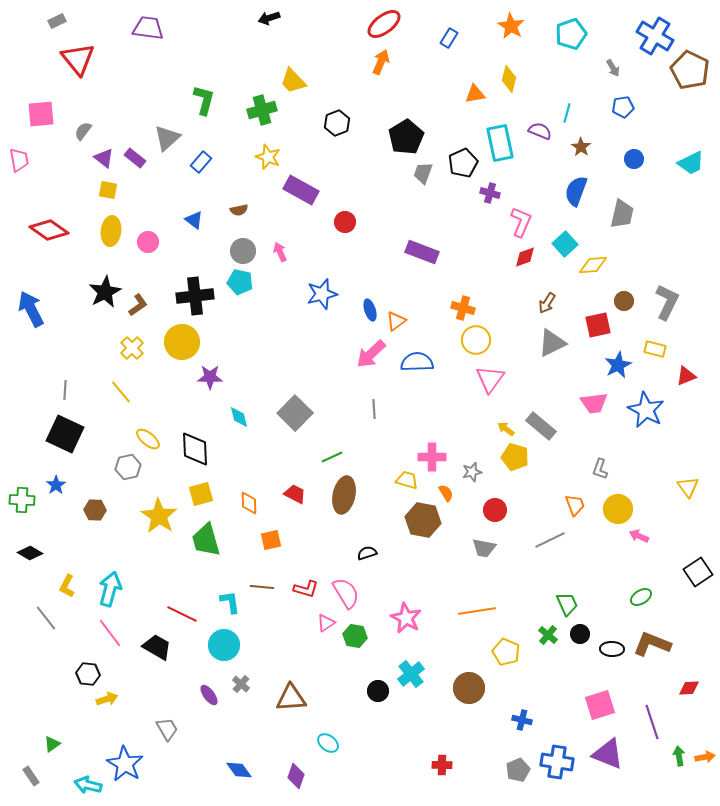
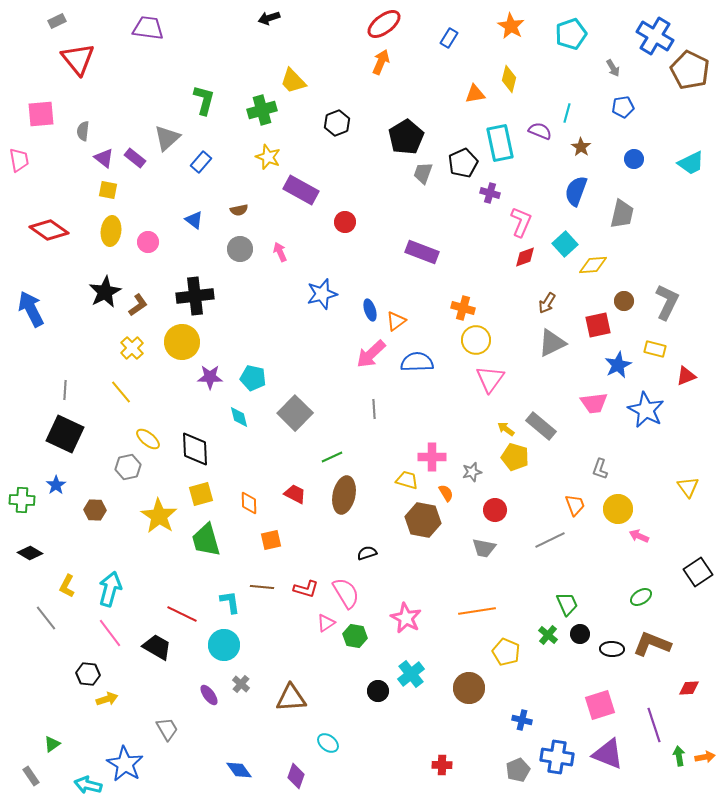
gray semicircle at (83, 131): rotated 30 degrees counterclockwise
gray circle at (243, 251): moved 3 px left, 2 px up
cyan pentagon at (240, 282): moved 13 px right, 96 px down
purple line at (652, 722): moved 2 px right, 3 px down
blue cross at (557, 762): moved 5 px up
